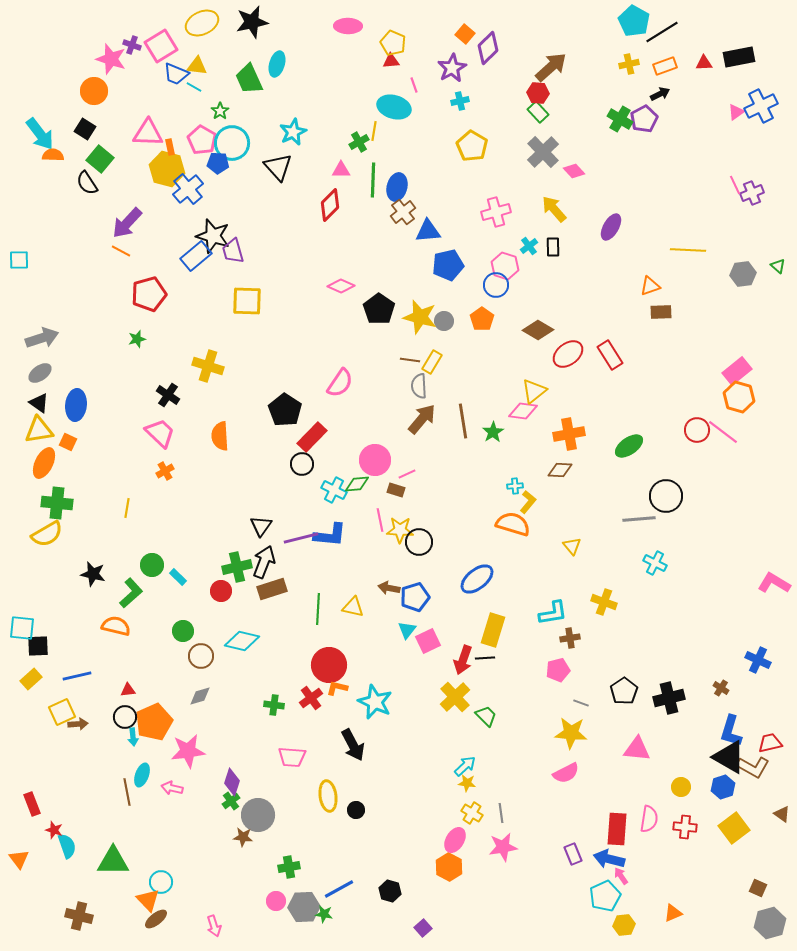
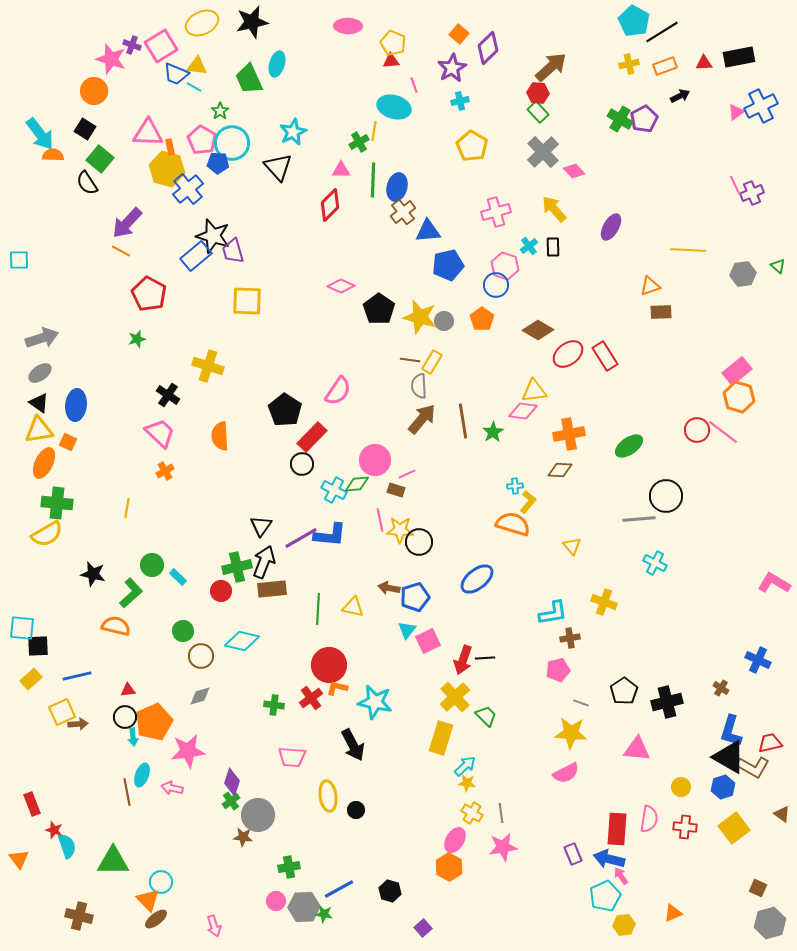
orange square at (465, 34): moved 6 px left
black arrow at (660, 94): moved 20 px right, 2 px down
red pentagon at (149, 294): rotated 28 degrees counterclockwise
red rectangle at (610, 355): moved 5 px left, 1 px down
pink semicircle at (340, 383): moved 2 px left, 8 px down
yellow triangle at (534, 391): rotated 32 degrees clockwise
purple line at (301, 538): rotated 16 degrees counterclockwise
brown rectangle at (272, 589): rotated 12 degrees clockwise
yellow rectangle at (493, 630): moved 52 px left, 108 px down
black cross at (669, 698): moved 2 px left, 4 px down
cyan star at (375, 702): rotated 12 degrees counterclockwise
